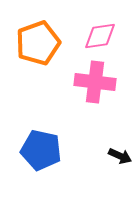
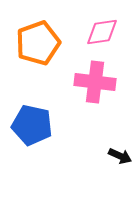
pink diamond: moved 2 px right, 4 px up
blue pentagon: moved 9 px left, 25 px up
